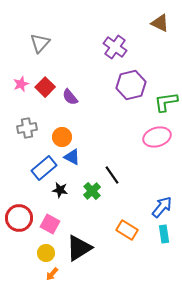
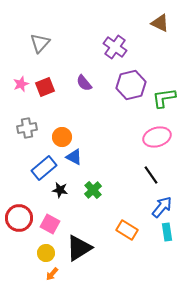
red square: rotated 24 degrees clockwise
purple semicircle: moved 14 px right, 14 px up
green L-shape: moved 2 px left, 4 px up
blue triangle: moved 2 px right
black line: moved 39 px right
green cross: moved 1 px right, 1 px up
cyan rectangle: moved 3 px right, 2 px up
